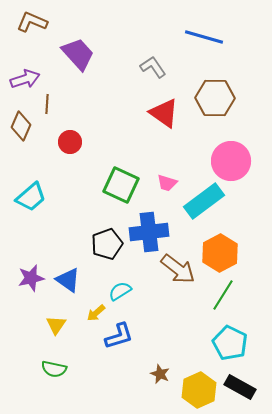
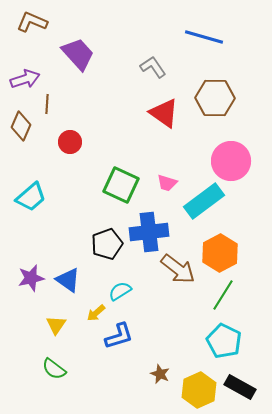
cyan pentagon: moved 6 px left, 2 px up
green semicircle: rotated 25 degrees clockwise
